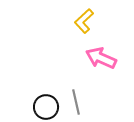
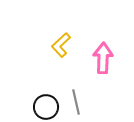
yellow L-shape: moved 23 px left, 24 px down
pink arrow: moved 2 px right; rotated 68 degrees clockwise
